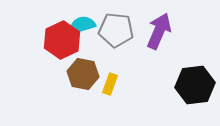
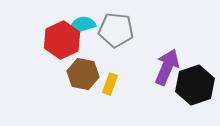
purple arrow: moved 8 px right, 36 px down
black hexagon: rotated 12 degrees counterclockwise
